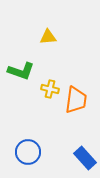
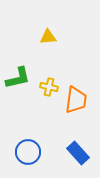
green L-shape: moved 3 px left, 7 px down; rotated 32 degrees counterclockwise
yellow cross: moved 1 px left, 2 px up
blue rectangle: moved 7 px left, 5 px up
